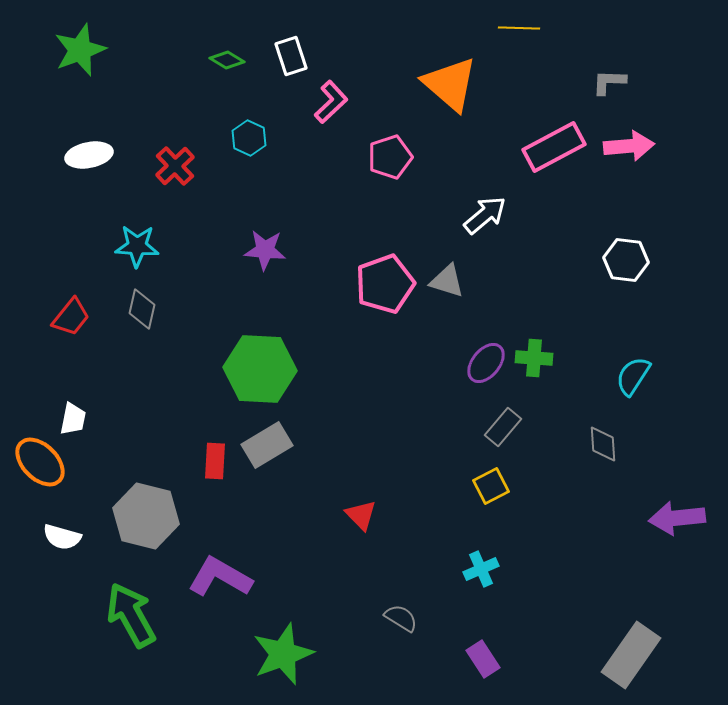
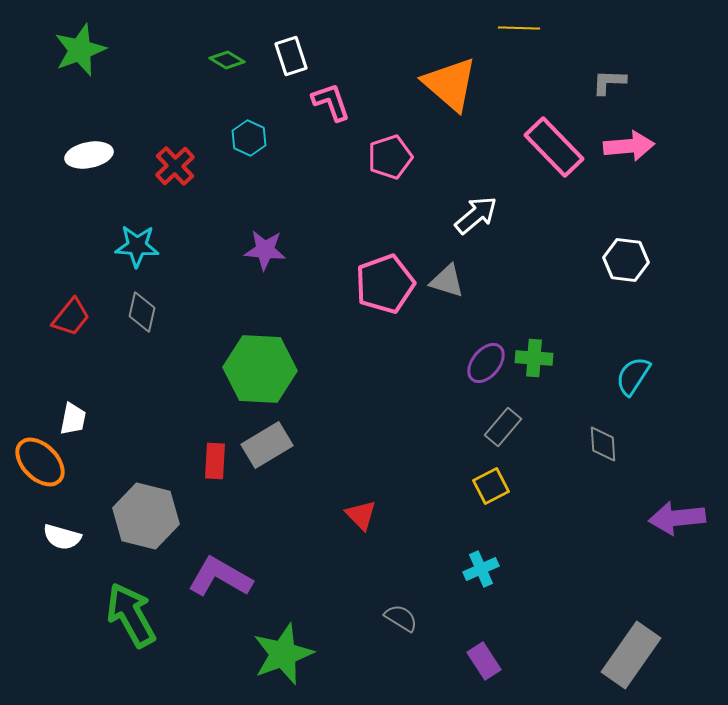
pink L-shape at (331, 102): rotated 66 degrees counterclockwise
pink rectangle at (554, 147): rotated 74 degrees clockwise
white arrow at (485, 215): moved 9 px left
gray diamond at (142, 309): moved 3 px down
purple rectangle at (483, 659): moved 1 px right, 2 px down
